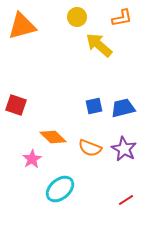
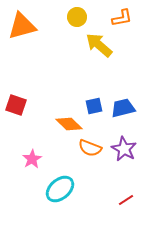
orange diamond: moved 16 px right, 13 px up
